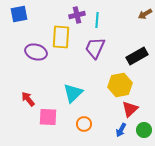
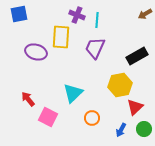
purple cross: rotated 35 degrees clockwise
red triangle: moved 5 px right, 2 px up
pink square: rotated 24 degrees clockwise
orange circle: moved 8 px right, 6 px up
green circle: moved 1 px up
